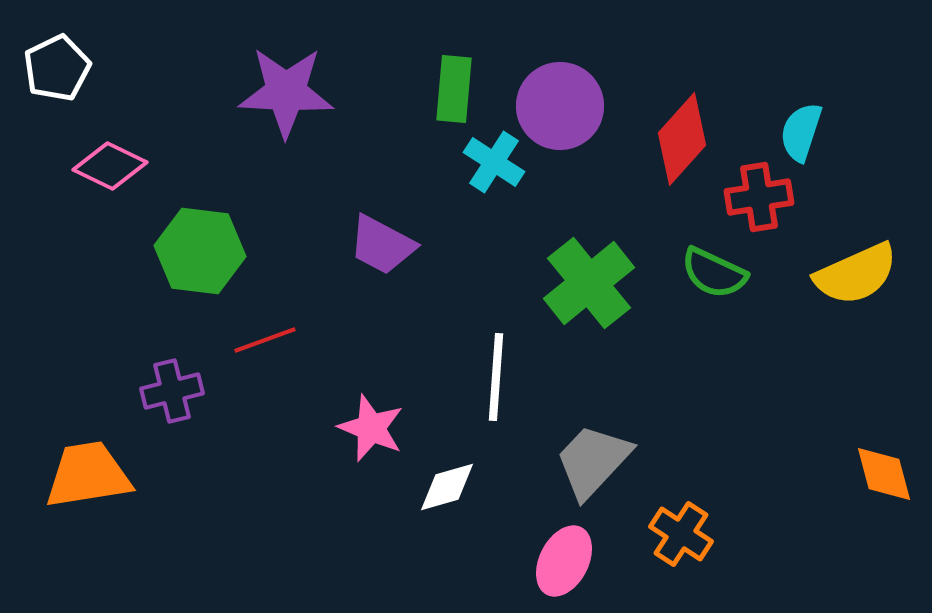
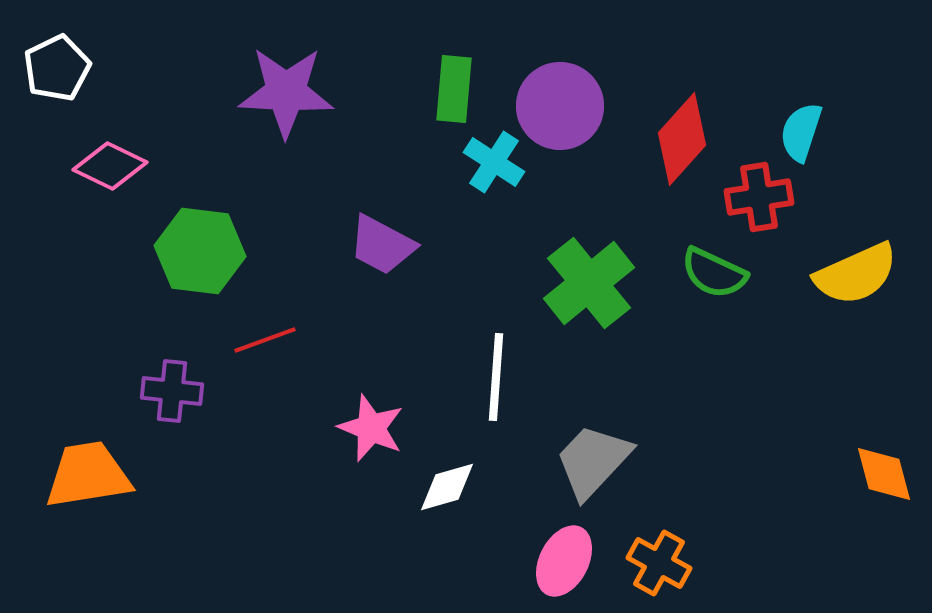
purple cross: rotated 20 degrees clockwise
orange cross: moved 22 px left, 29 px down; rotated 4 degrees counterclockwise
